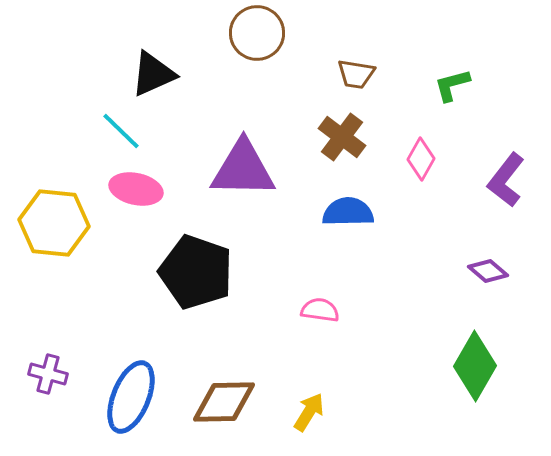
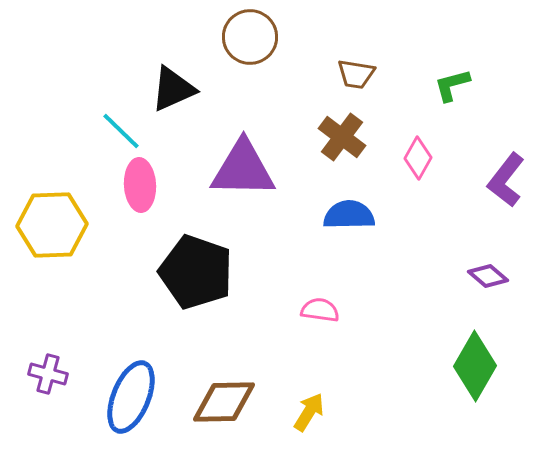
brown circle: moved 7 px left, 4 px down
black triangle: moved 20 px right, 15 px down
pink diamond: moved 3 px left, 1 px up
pink ellipse: moved 4 px right, 4 px up; rotated 75 degrees clockwise
blue semicircle: moved 1 px right, 3 px down
yellow hexagon: moved 2 px left, 2 px down; rotated 8 degrees counterclockwise
purple diamond: moved 5 px down
